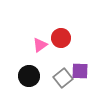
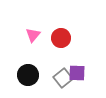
pink triangle: moved 7 px left, 10 px up; rotated 14 degrees counterclockwise
purple square: moved 3 px left, 2 px down
black circle: moved 1 px left, 1 px up
